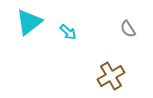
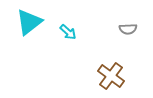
gray semicircle: rotated 60 degrees counterclockwise
brown cross: rotated 24 degrees counterclockwise
